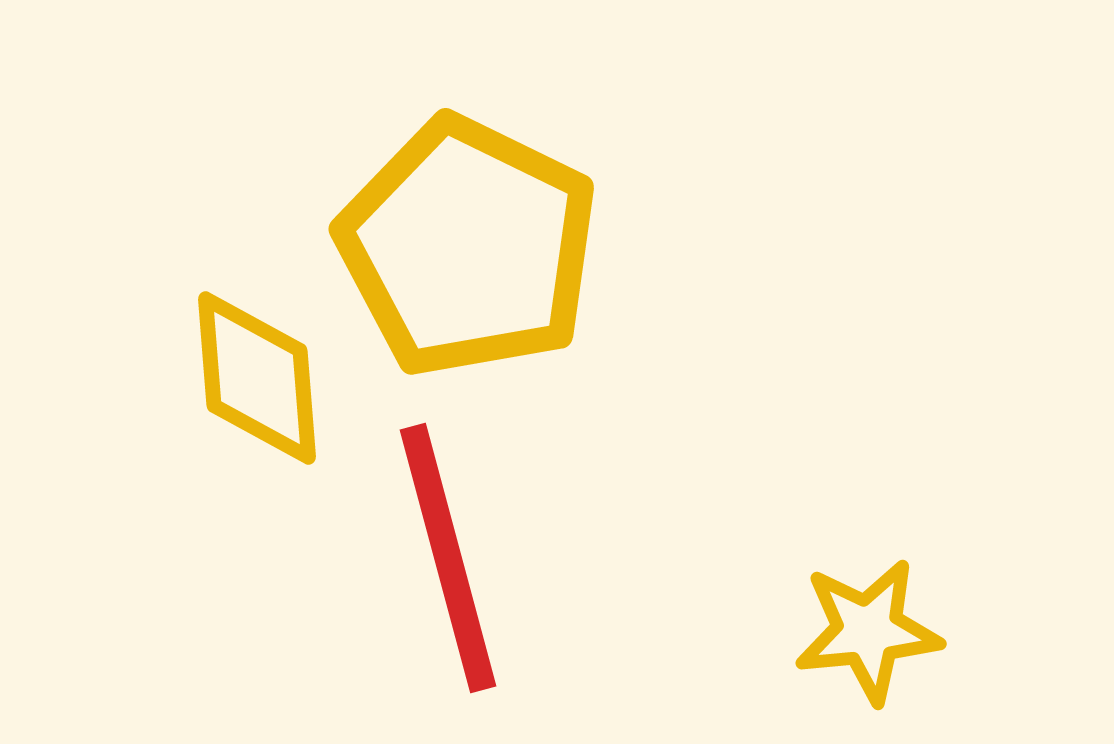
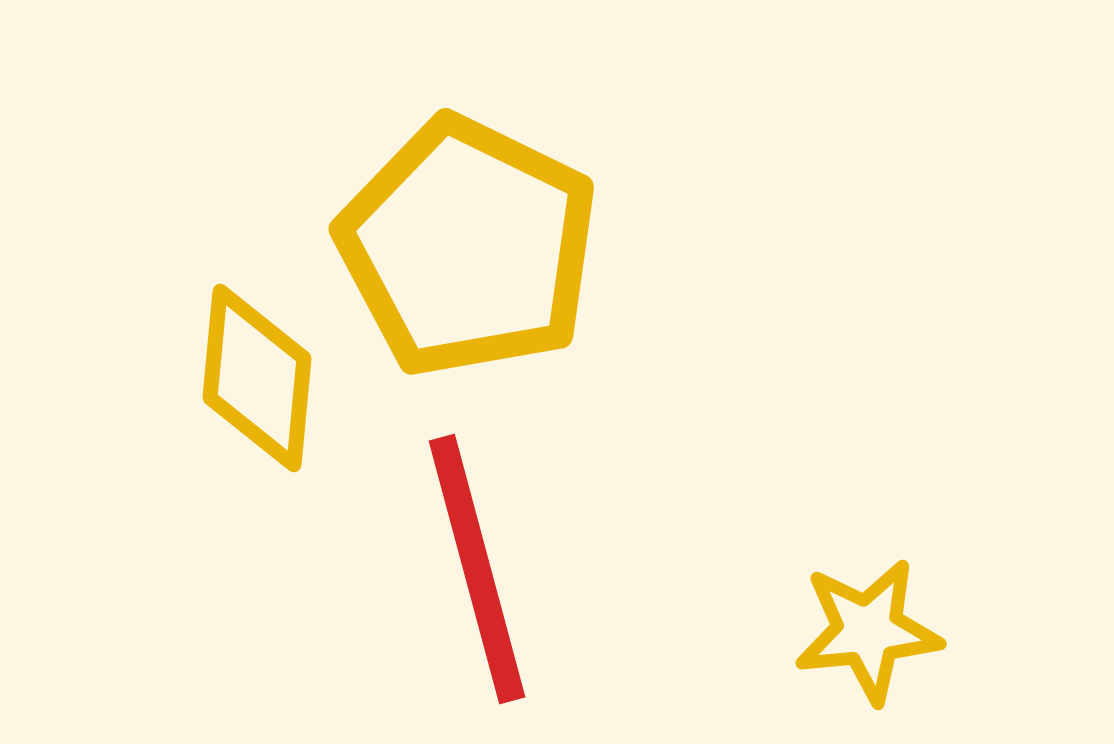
yellow diamond: rotated 10 degrees clockwise
red line: moved 29 px right, 11 px down
